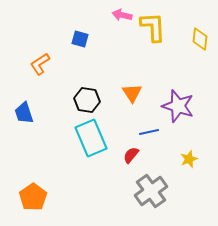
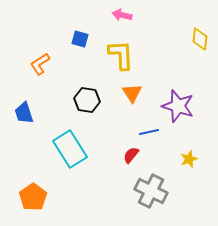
yellow L-shape: moved 32 px left, 28 px down
cyan rectangle: moved 21 px left, 11 px down; rotated 9 degrees counterclockwise
gray cross: rotated 28 degrees counterclockwise
